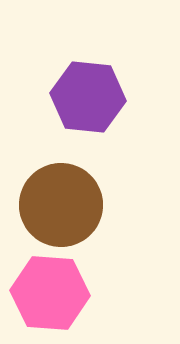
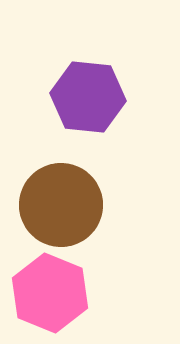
pink hexagon: rotated 18 degrees clockwise
